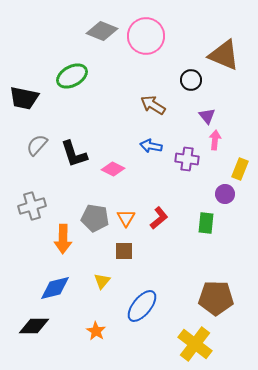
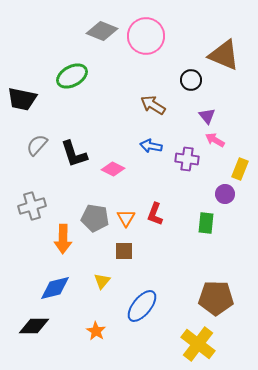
black trapezoid: moved 2 px left, 1 px down
pink arrow: rotated 66 degrees counterclockwise
red L-shape: moved 4 px left, 4 px up; rotated 150 degrees clockwise
yellow cross: moved 3 px right
